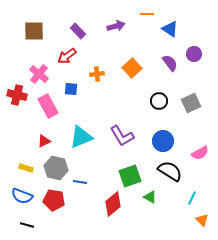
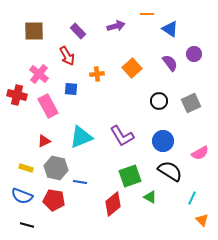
red arrow: rotated 84 degrees counterclockwise
